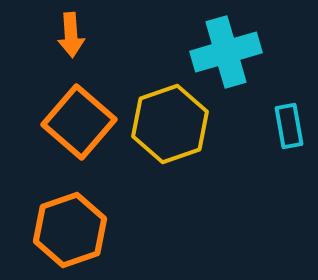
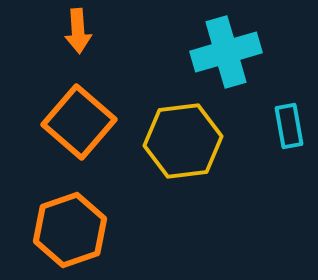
orange arrow: moved 7 px right, 4 px up
yellow hexagon: moved 13 px right, 17 px down; rotated 12 degrees clockwise
